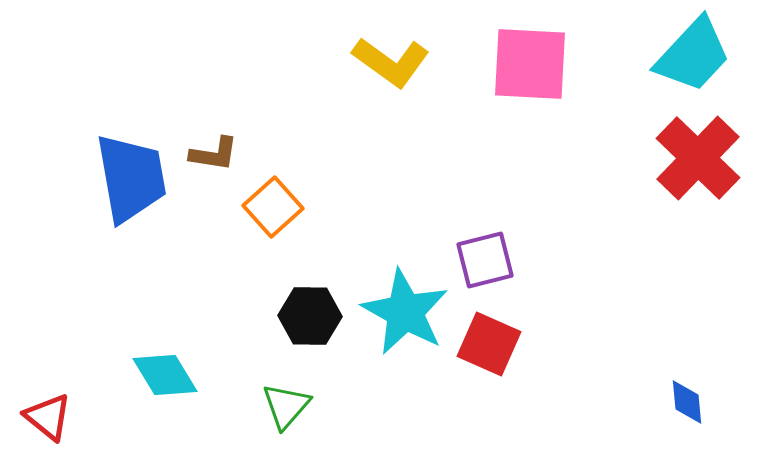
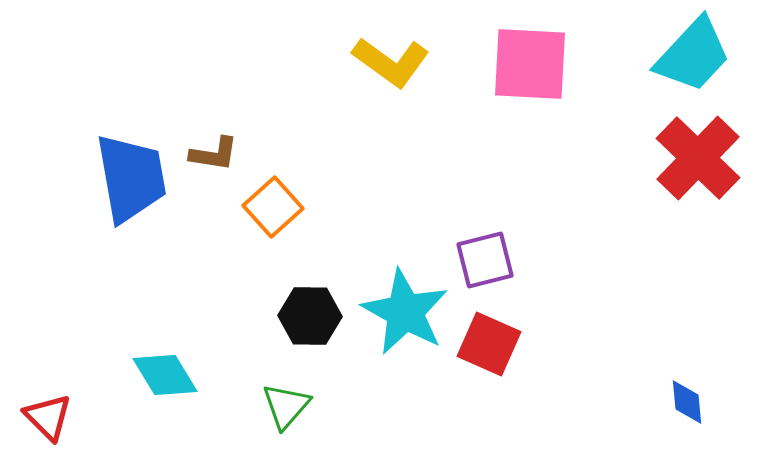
red triangle: rotated 6 degrees clockwise
